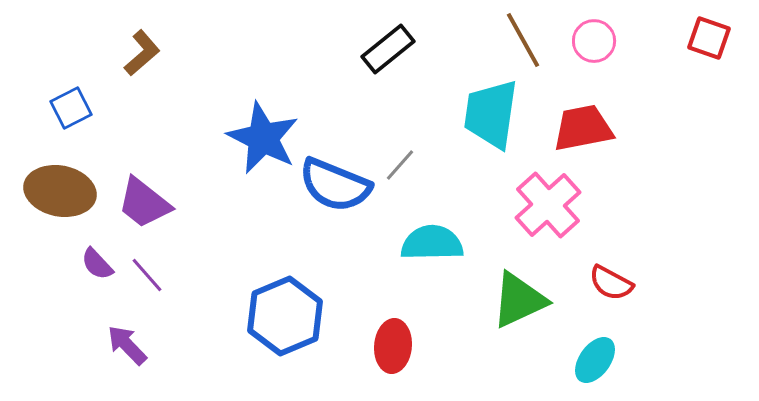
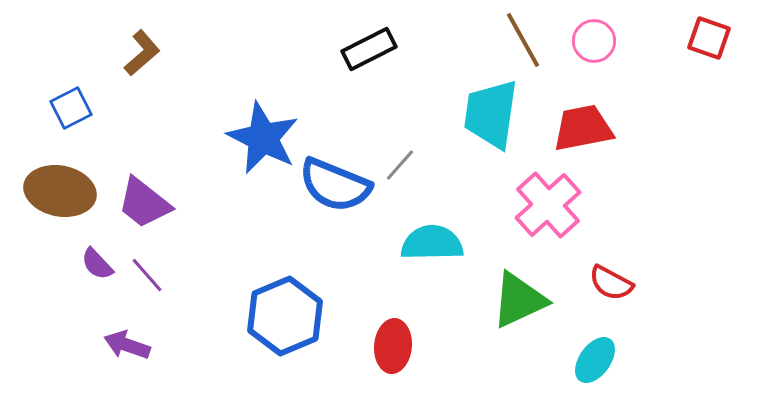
black rectangle: moved 19 px left; rotated 12 degrees clockwise
purple arrow: rotated 27 degrees counterclockwise
